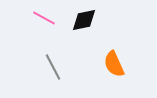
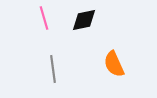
pink line: rotated 45 degrees clockwise
gray line: moved 2 px down; rotated 20 degrees clockwise
